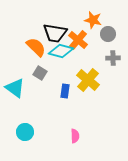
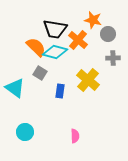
black trapezoid: moved 4 px up
cyan diamond: moved 6 px left, 1 px down
blue rectangle: moved 5 px left
